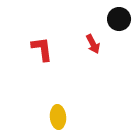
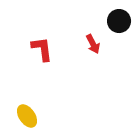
black circle: moved 2 px down
yellow ellipse: moved 31 px left, 1 px up; rotated 30 degrees counterclockwise
